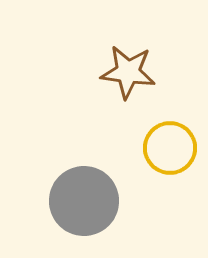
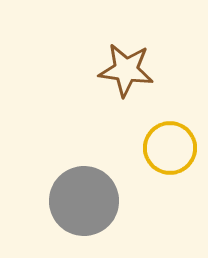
brown star: moved 2 px left, 2 px up
